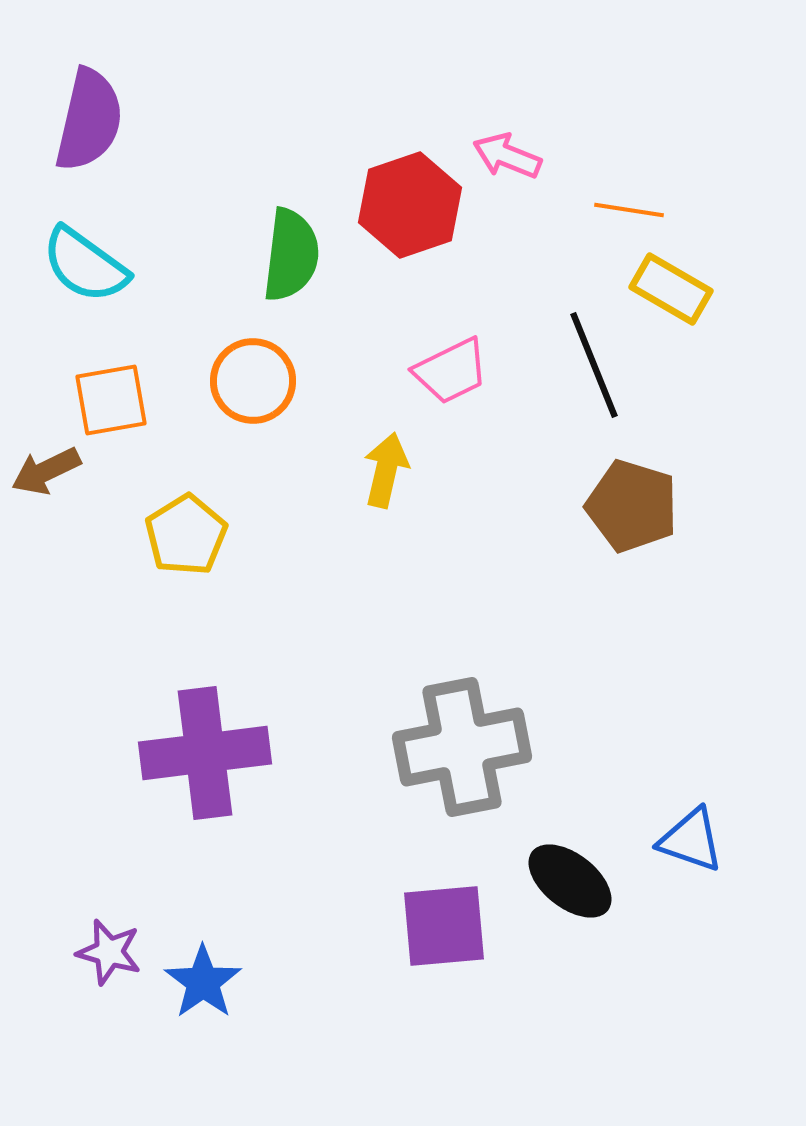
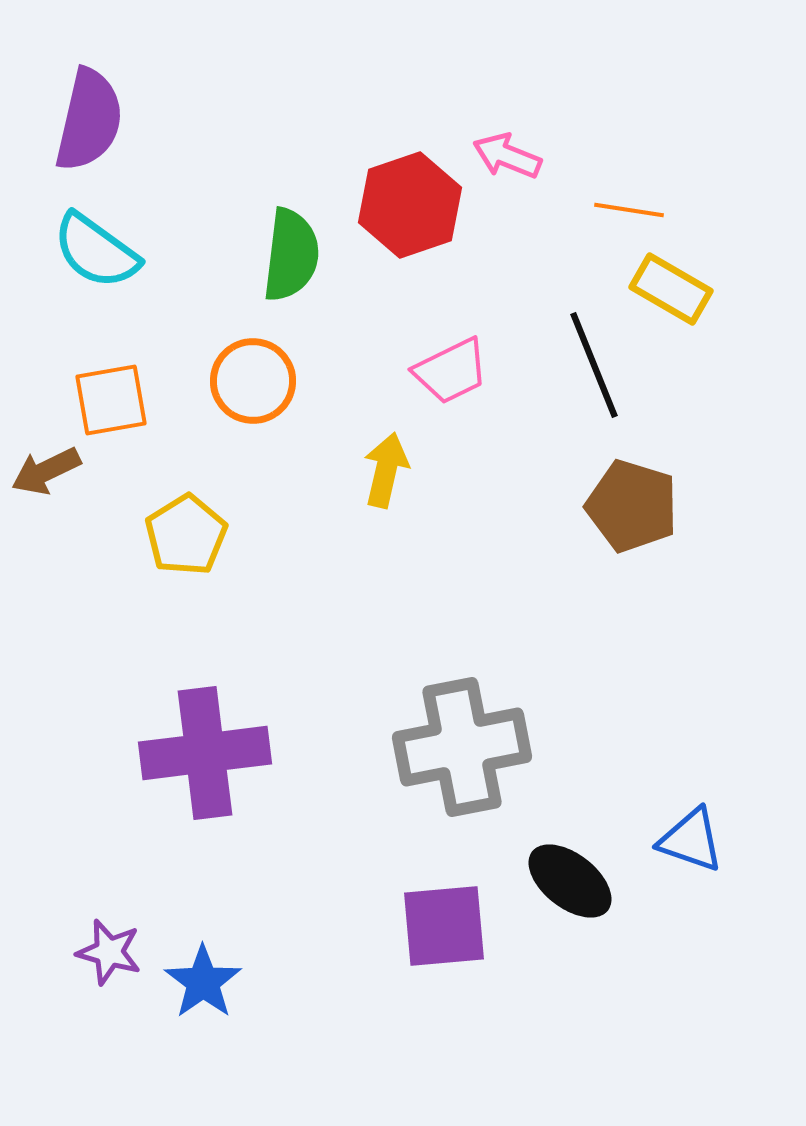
cyan semicircle: moved 11 px right, 14 px up
